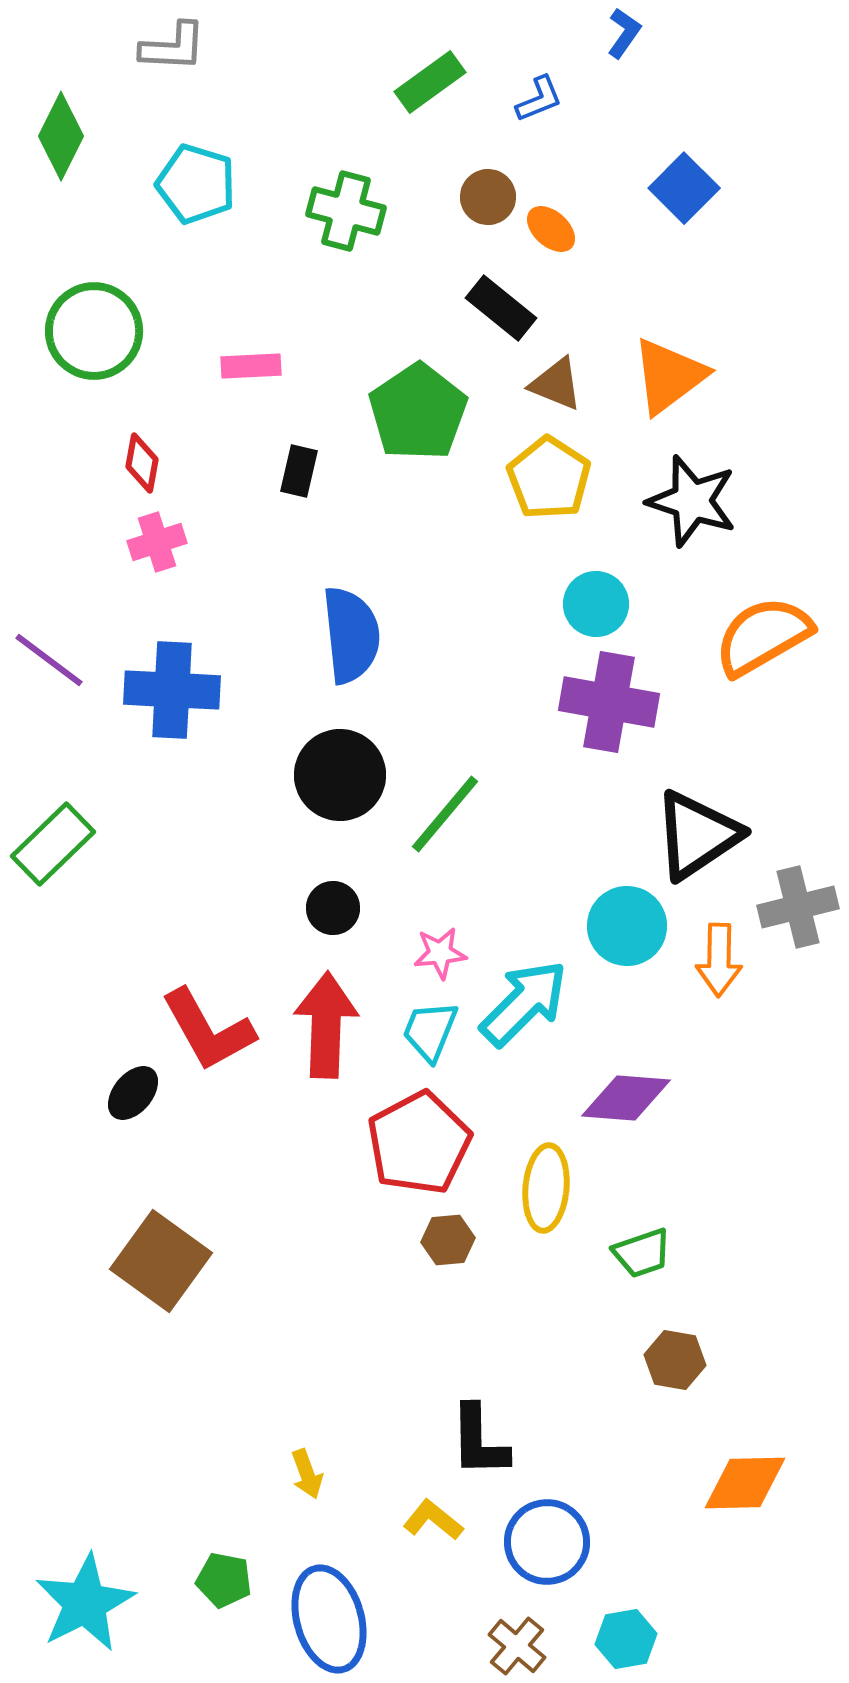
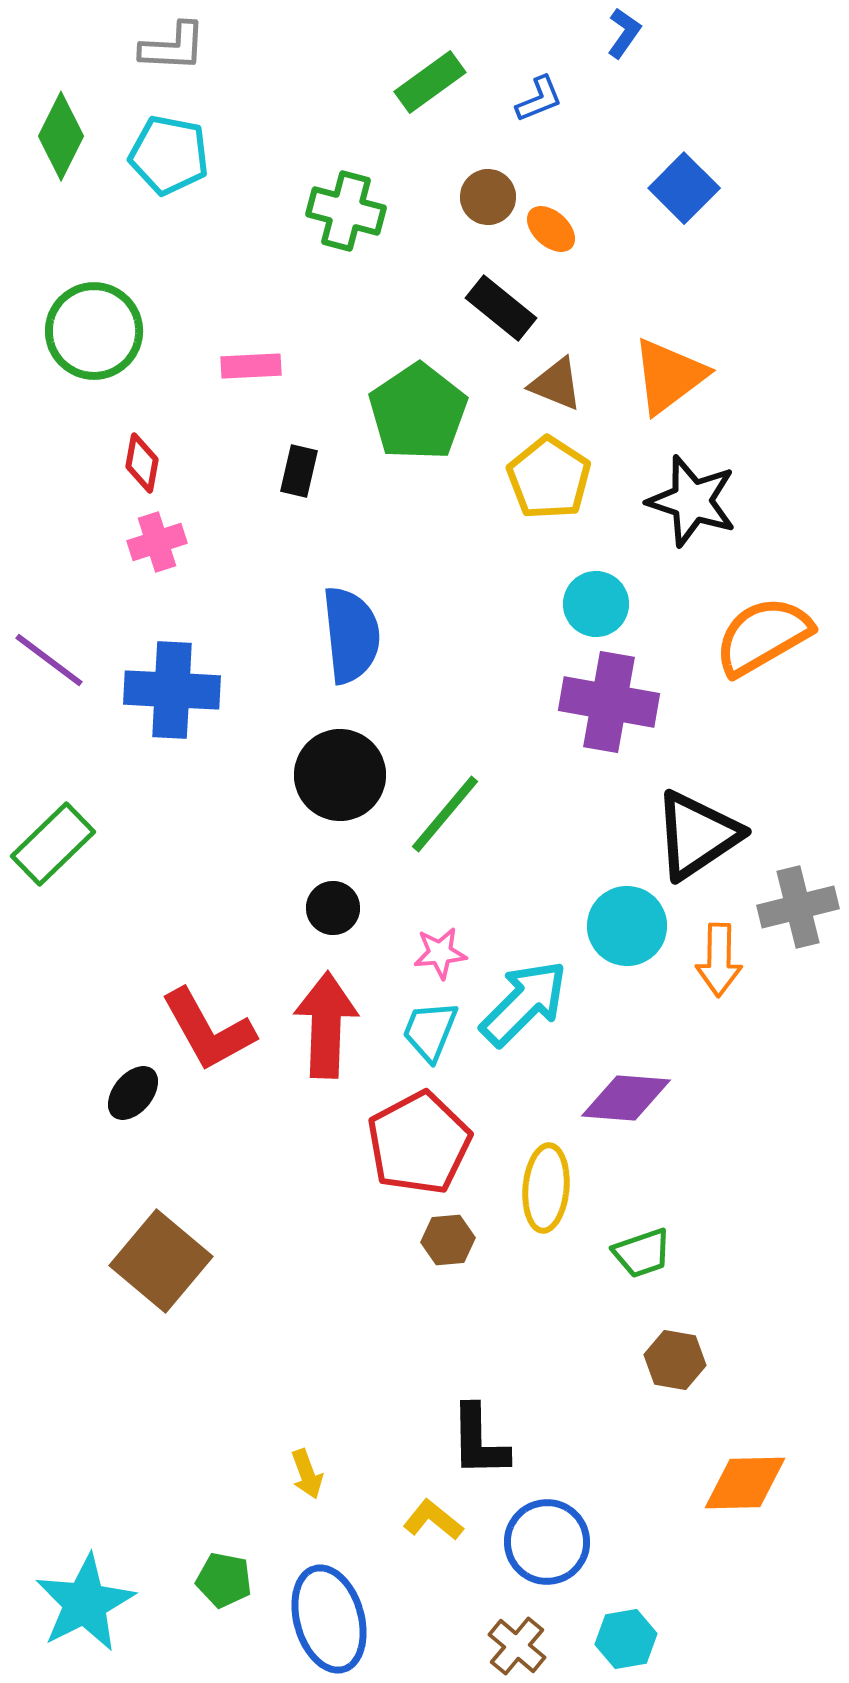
cyan pentagon at (196, 184): moved 27 px left, 29 px up; rotated 6 degrees counterclockwise
brown square at (161, 1261): rotated 4 degrees clockwise
